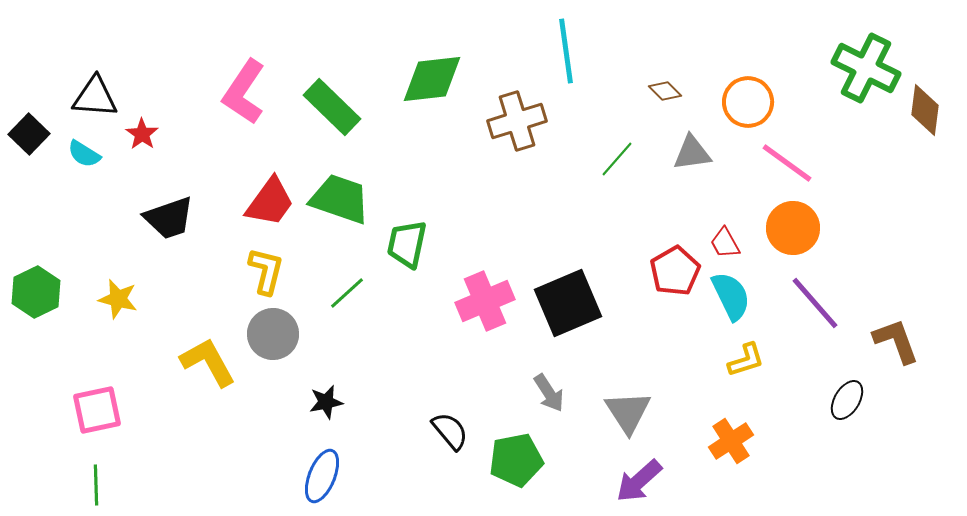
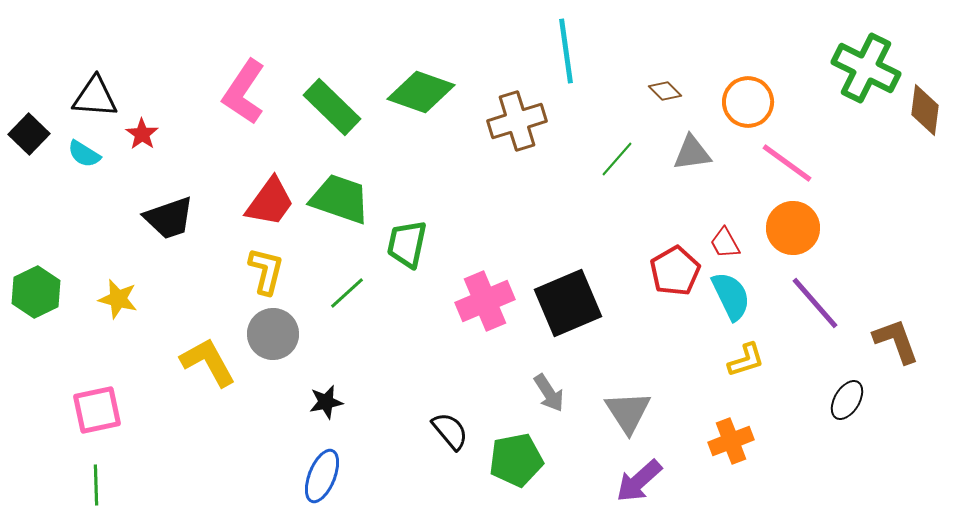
green diamond at (432, 79): moved 11 px left, 13 px down; rotated 26 degrees clockwise
orange cross at (731, 441): rotated 12 degrees clockwise
